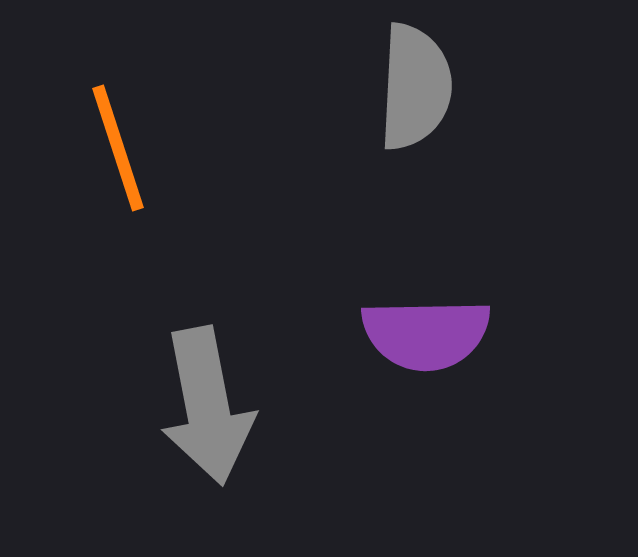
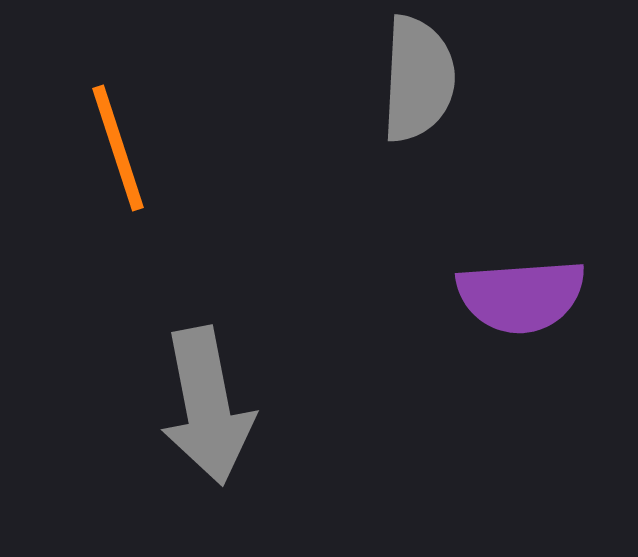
gray semicircle: moved 3 px right, 8 px up
purple semicircle: moved 95 px right, 38 px up; rotated 3 degrees counterclockwise
